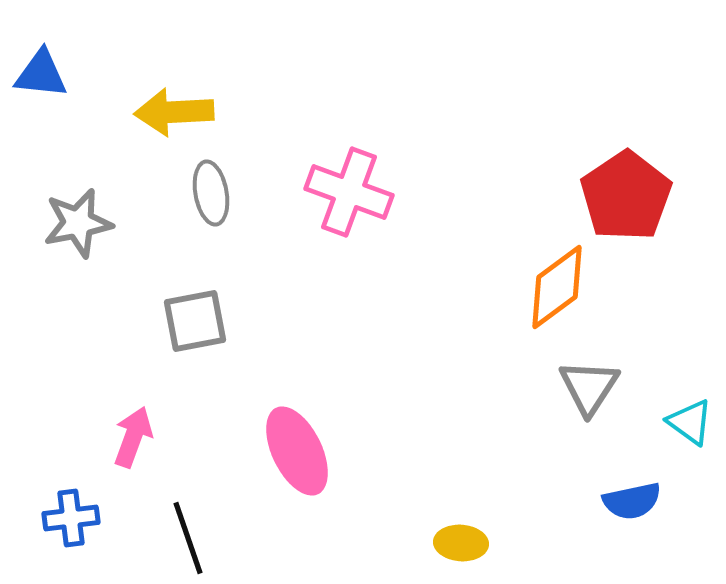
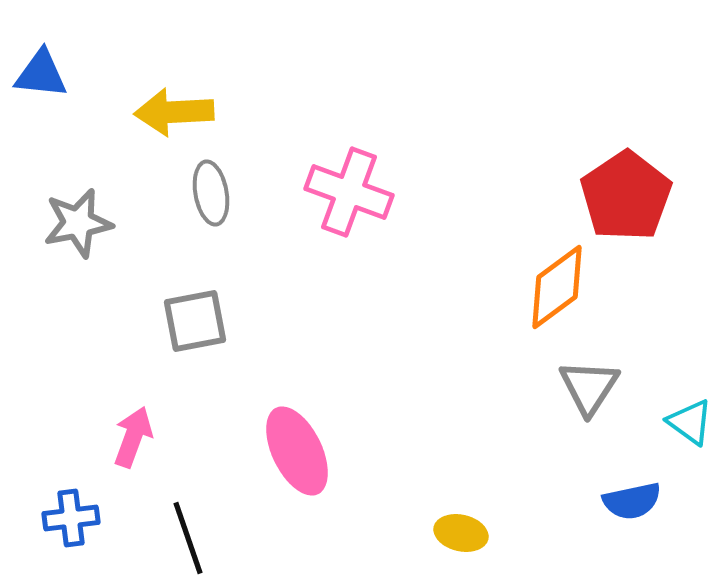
yellow ellipse: moved 10 px up; rotated 9 degrees clockwise
